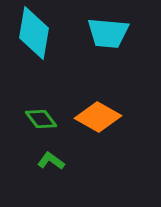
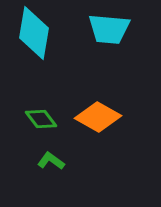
cyan trapezoid: moved 1 px right, 4 px up
